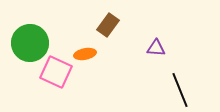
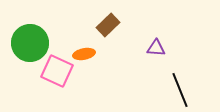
brown rectangle: rotated 10 degrees clockwise
orange ellipse: moved 1 px left
pink square: moved 1 px right, 1 px up
